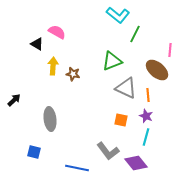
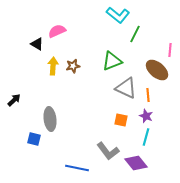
pink semicircle: moved 1 px up; rotated 54 degrees counterclockwise
brown star: moved 8 px up; rotated 24 degrees counterclockwise
blue square: moved 13 px up
